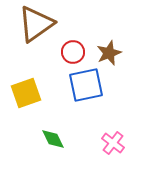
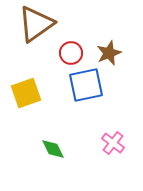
red circle: moved 2 px left, 1 px down
green diamond: moved 10 px down
